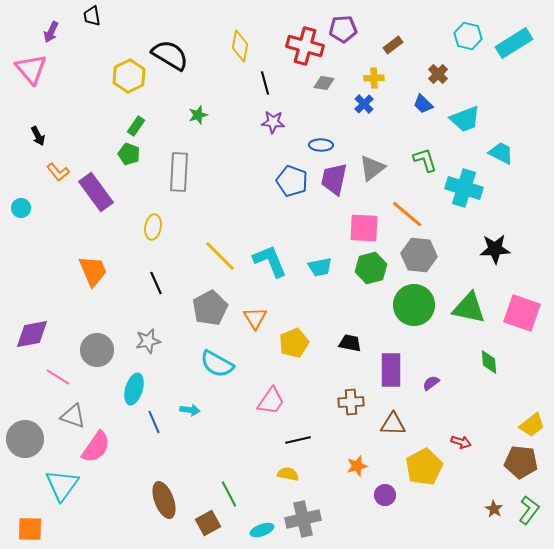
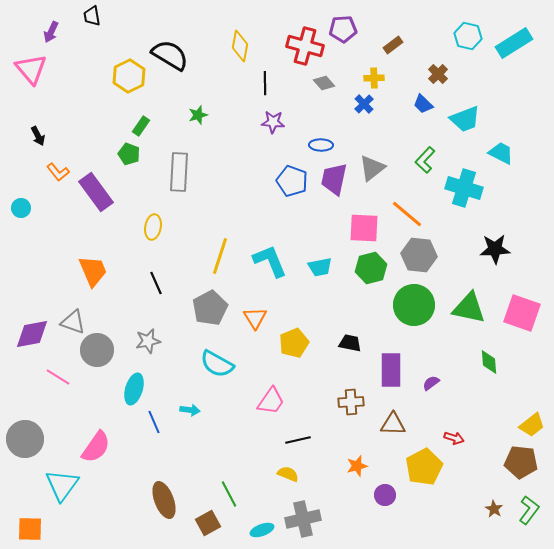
black line at (265, 83): rotated 15 degrees clockwise
gray diamond at (324, 83): rotated 40 degrees clockwise
green rectangle at (136, 126): moved 5 px right
green L-shape at (425, 160): rotated 120 degrees counterclockwise
yellow line at (220, 256): rotated 63 degrees clockwise
gray triangle at (73, 416): moved 94 px up
red arrow at (461, 442): moved 7 px left, 4 px up
yellow semicircle at (288, 474): rotated 10 degrees clockwise
